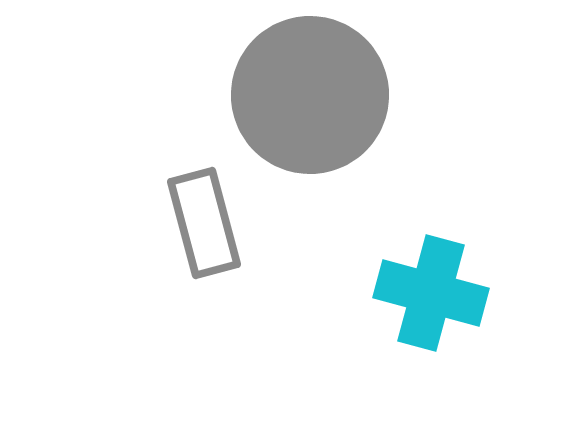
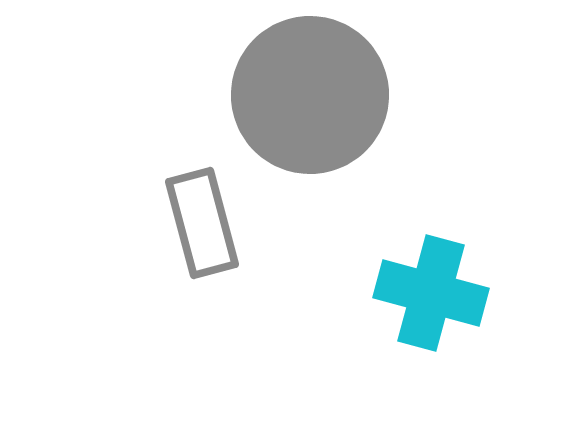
gray rectangle: moved 2 px left
